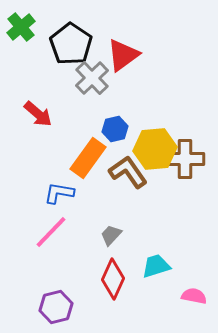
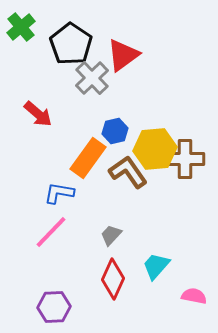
blue hexagon: moved 2 px down
cyan trapezoid: rotated 32 degrees counterclockwise
purple hexagon: moved 2 px left; rotated 12 degrees clockwise
